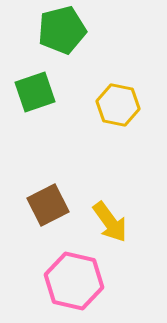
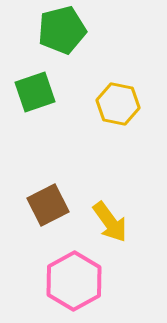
yellow hexagon: moved 1 px up
pink hexagon: rotated 18 degrees clockwise
